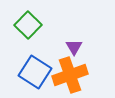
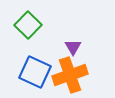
purple triangle: moved 1 px left
blue square: rotated 8 degrees counterclockwise
